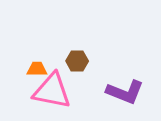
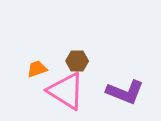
orange trapezoid: rotated 20 degrees counterclockwise
pink triangle: moved 14 px right; rotated 21 degrees clockwise
